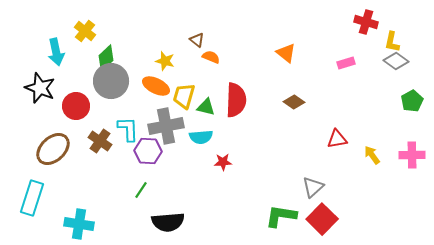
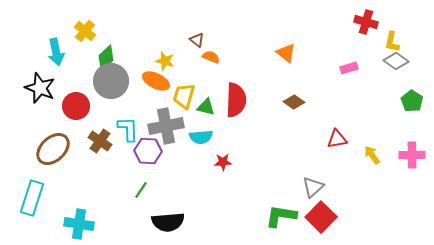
pink rectangle: moved 3 px right, 5 px down
orange ellipse: moved 5 px up
green pentagon: rotated 10 degrees counterclockwise
red square: moved 1 px left, 2 px up
